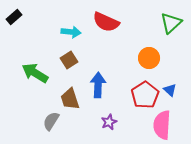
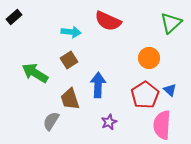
red semicircle: moved 2 px right, 1 px up
